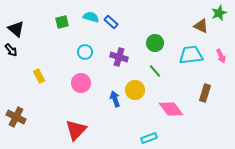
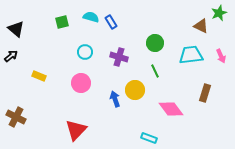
blue rectangle: rotated 16 degrees clockwise
black arrow: moved 6 px down; rotated 88 degrees counterclockwise
green line: rotated 16 degrees clockwise
yellow rectangle: rotated 40 degrees counterclockwise
cyan rectangle: rotated 42 degrees clockwise
